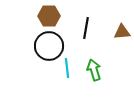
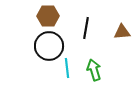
brown hexagon: moved 1 px left
